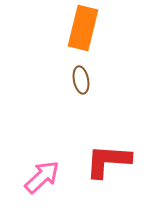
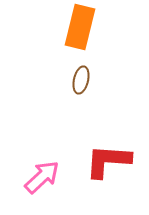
orange rectangle: moved 3 px left, 1 px up
brown ellipse: rotated 24 degrees clockwise
